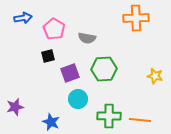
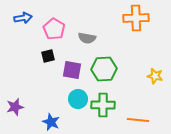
purple square: moved 2 px right, 3 px up; rotated 30 degrees clockwise
green cross: moved 6 px left, 11 px up
orange line: moved 2 px left
